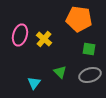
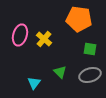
green square: moved 1 px right
